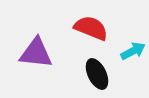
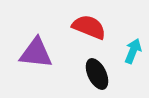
red semicircle: moved 2 px left, 1 px up
cyan arrow: rotated 40 degrees counterclockwise
